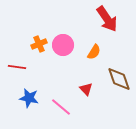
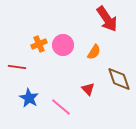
red triangle: moved 2 px right
blue star: rotated 18 degrees clockwise
